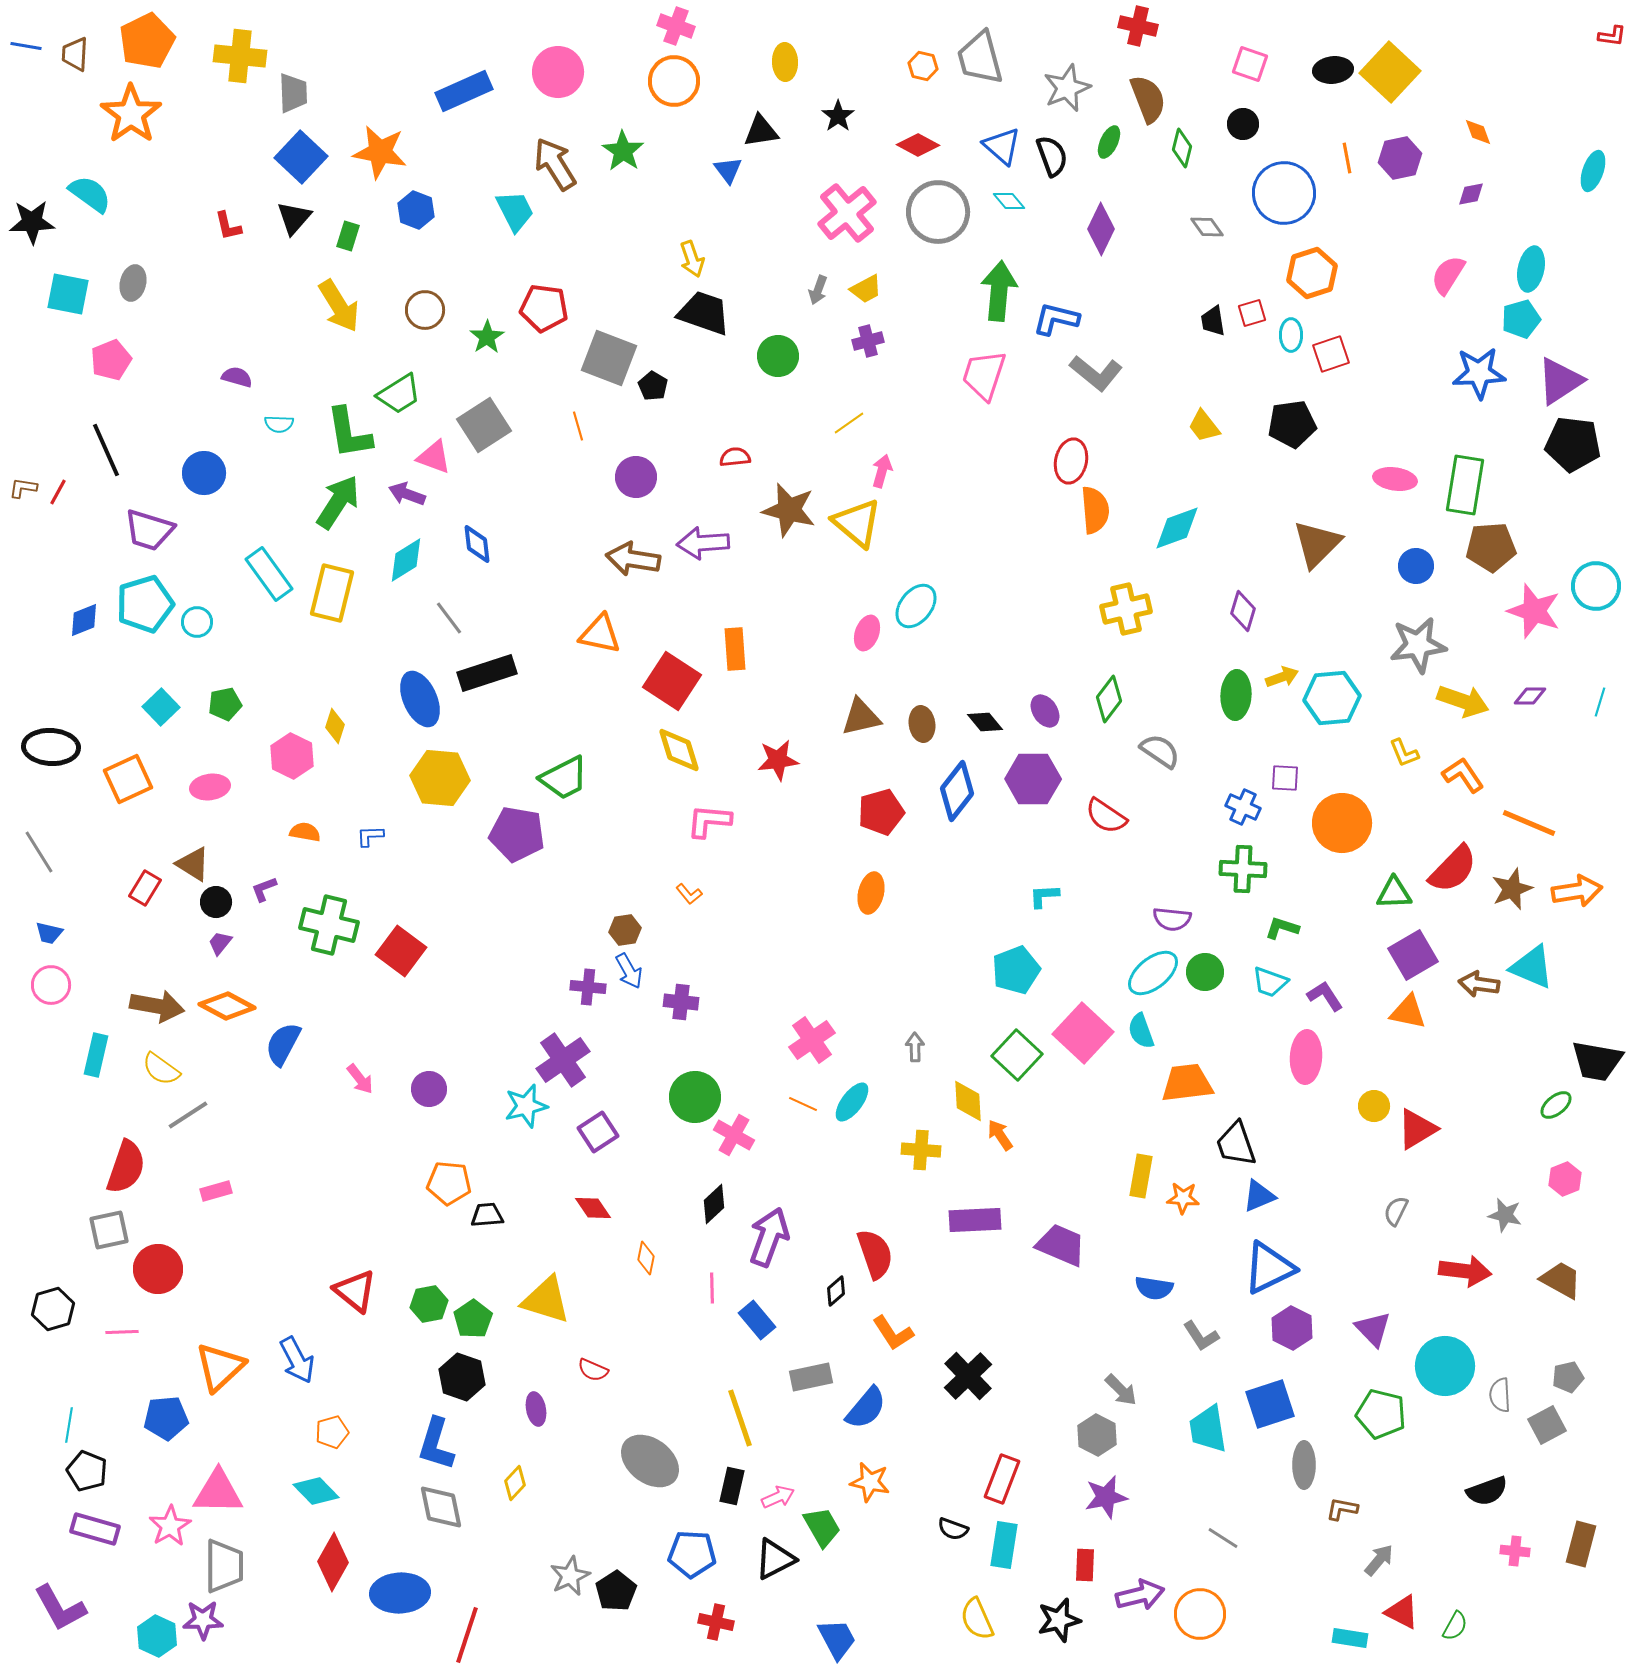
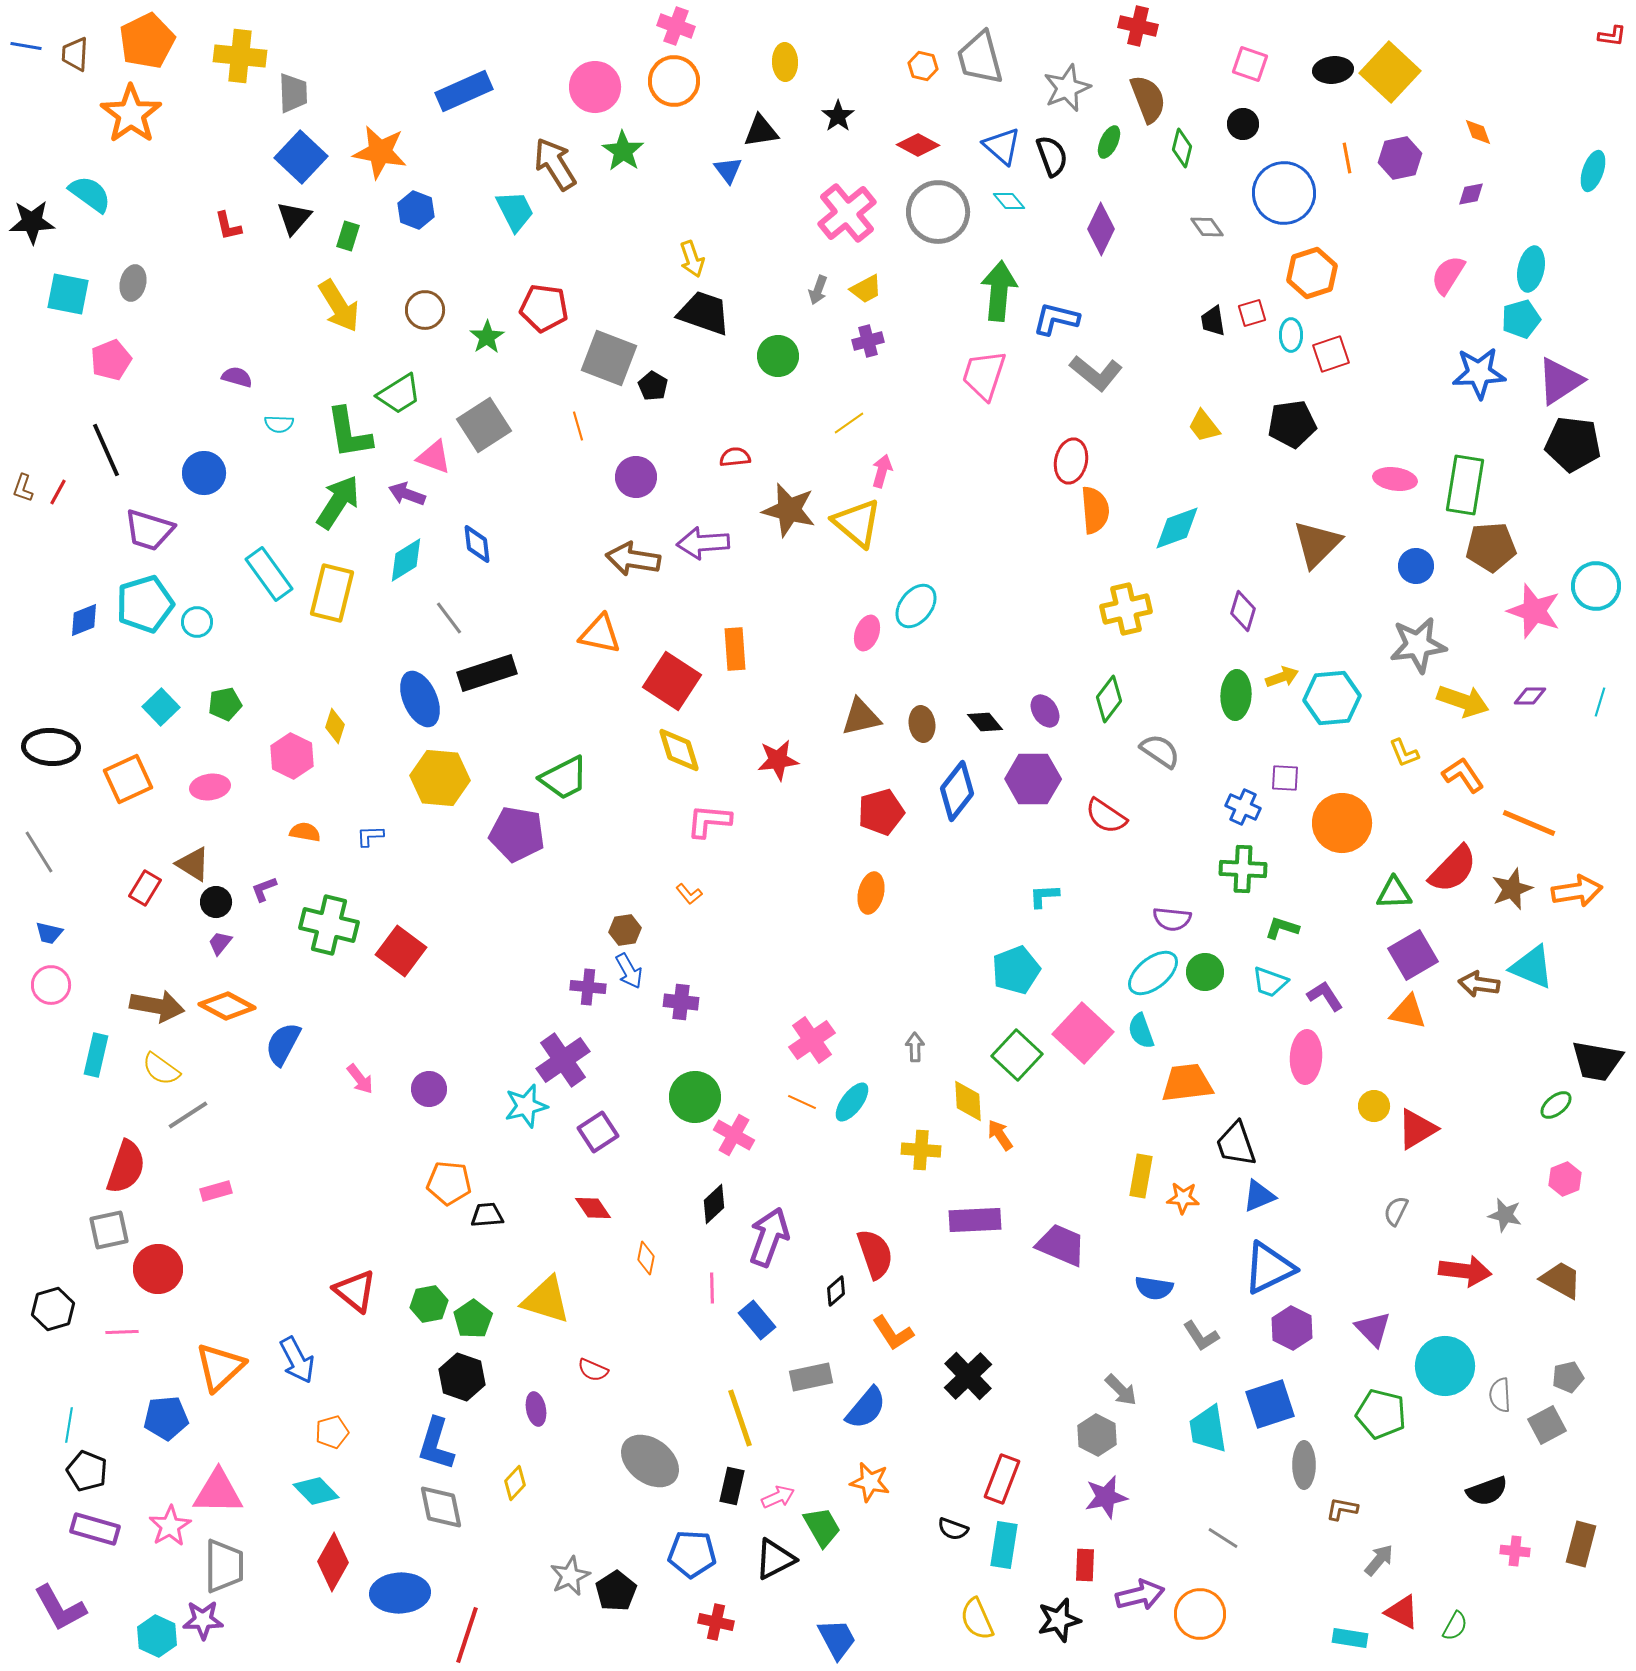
pink circle at (558, 72): moved 37 px right, 15 px down
brown L-shape at (23, 488): rotated 80 degrees counterclockwise
orange line at (803, 1104): moved 1 px left, 2 px up
